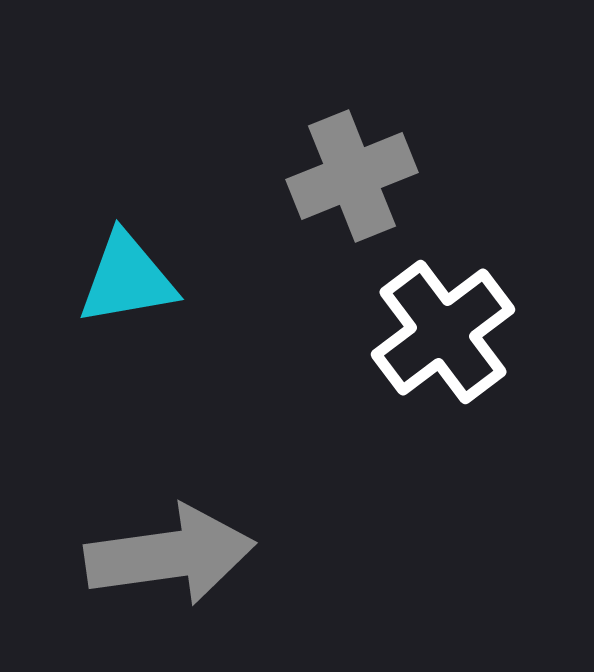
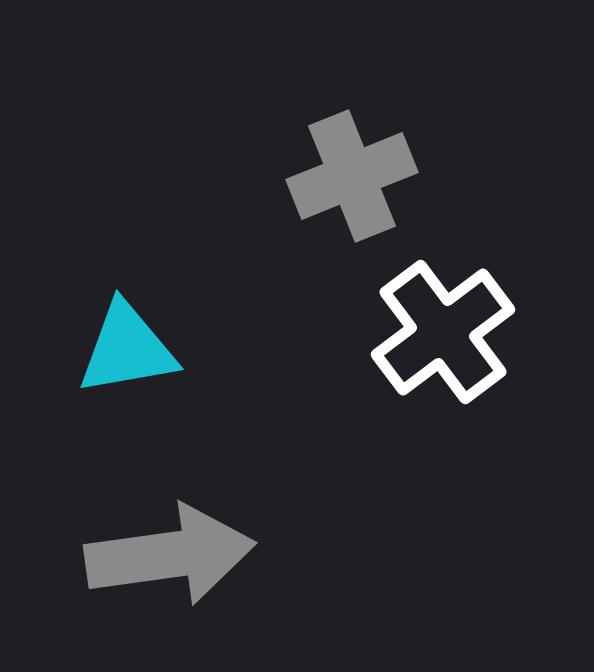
cyan triangle: moved 70 px down
